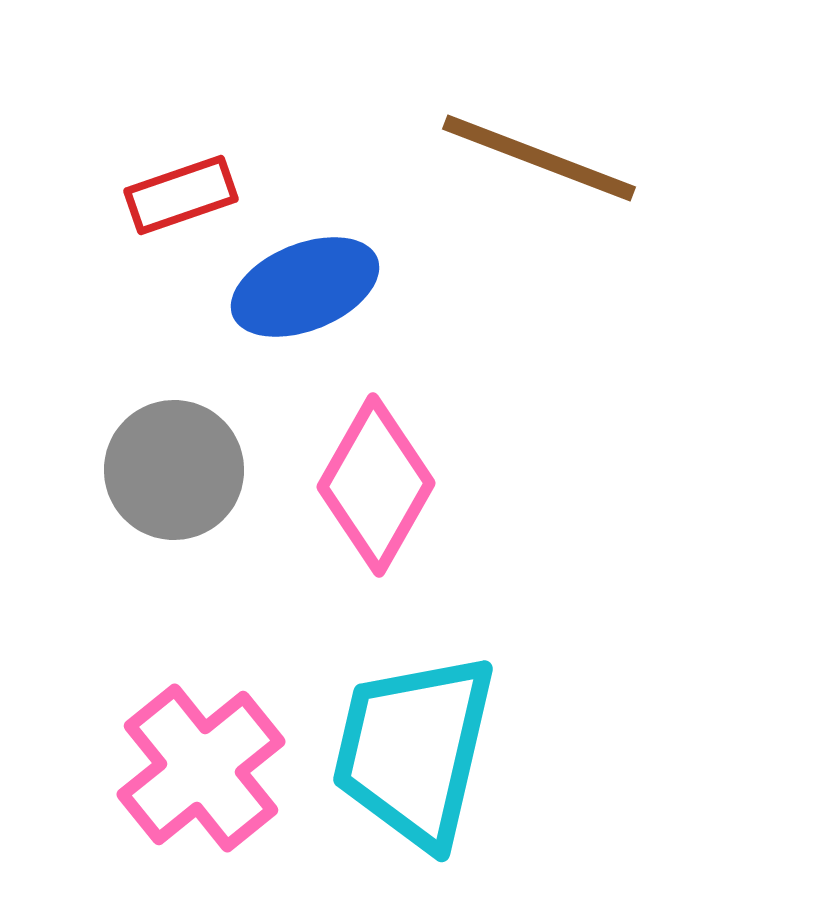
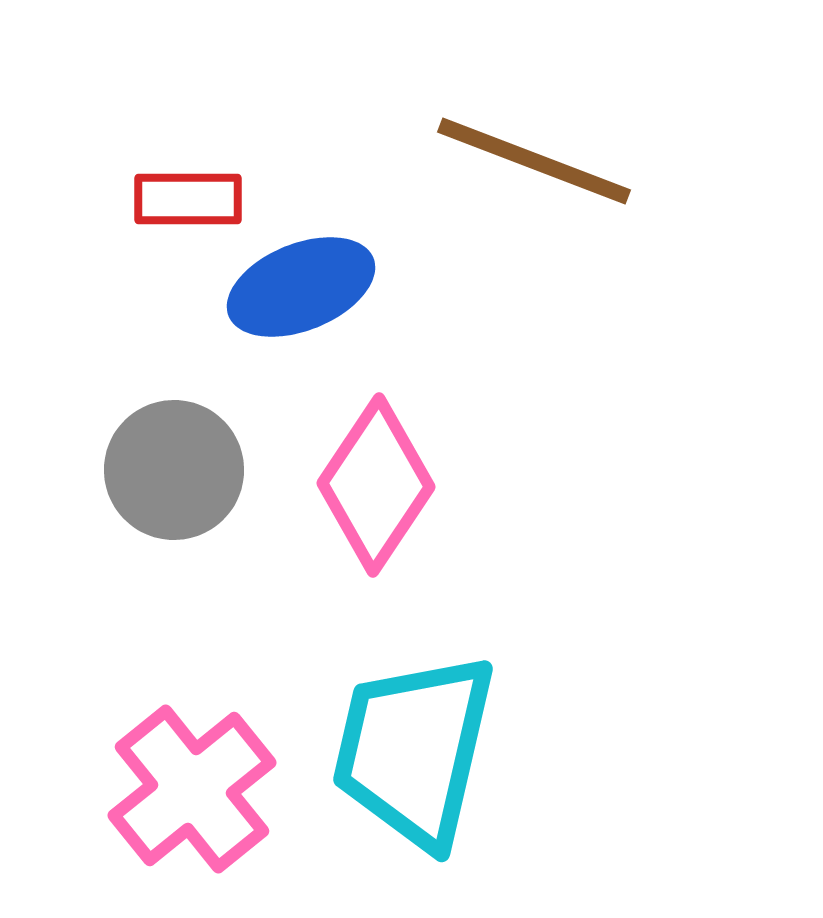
brown line: moved 5 px left, 3 px down
red rectangle: moved 7 px right, 4 px down; rotated 19 degrees clockwise
blue ellipse: moved 4 px left
pink diamond: rotated 4 degrees clockwise
pink cross: moved 9 px left, 21 px down
